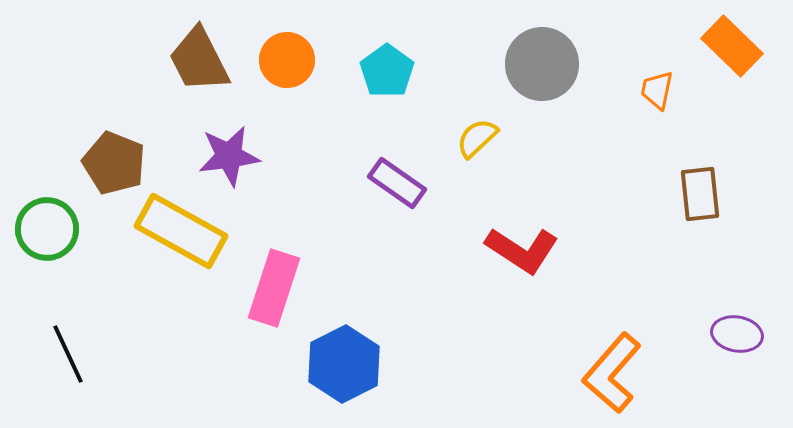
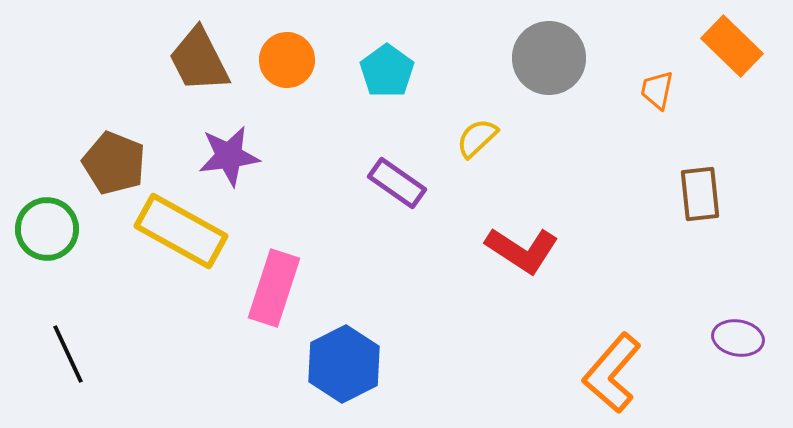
gray circle: moved 7 px right, 6 px up
purple ellipse: moved 1 px right, 4 px down
